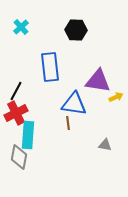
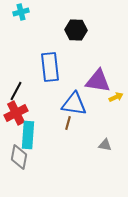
cyan cross: moved 15 px up; rotated 28 degrees clockwise
brown line: rotated 24 degrees clockwise
